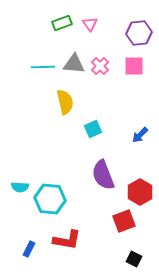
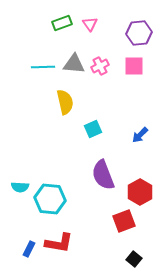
pink cross: rotated 18 degrees clockwise
red L-shape: moved 8 px left, 3 px down
black square: rotated 14 degrees clockwise
